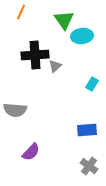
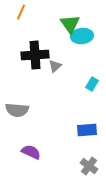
green triangle: moved 6 px right, 4 px down
gray semicircle: moved 2 px right
purple semicircle: rotated 108 degrees counterclockwise
